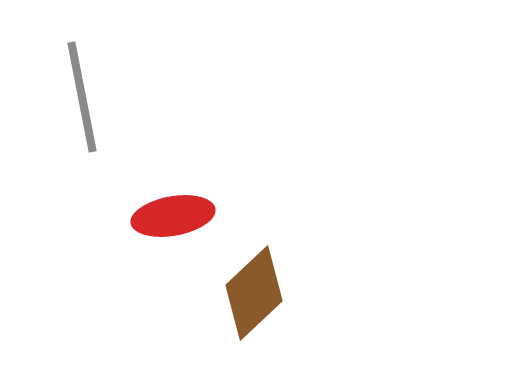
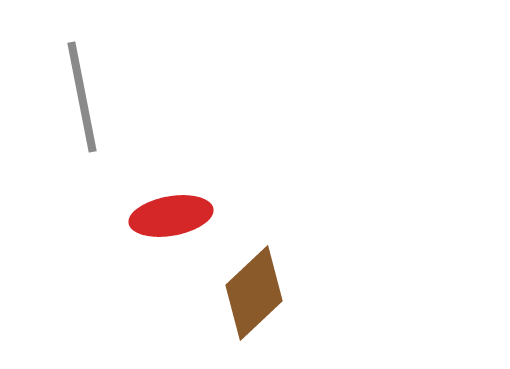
red ellipse: moved 2 px left
